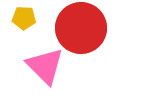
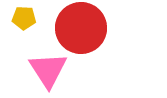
pink triangle: moved 3 px right, 4 px down; rotated 12 degrees clockwise
